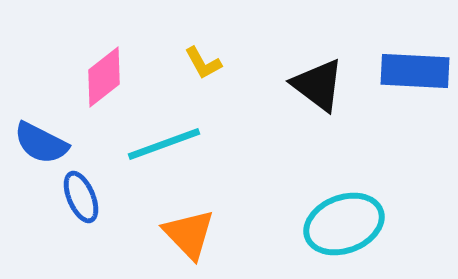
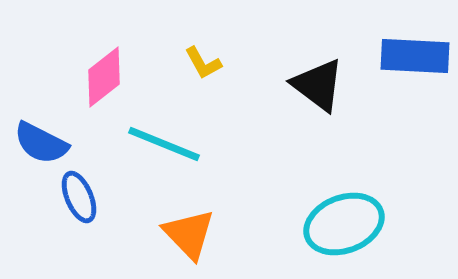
blue rectangle: moved 15 px up
cyan line: rotated 42 degrees clockwise
blue ellipse: moved 2 px left
